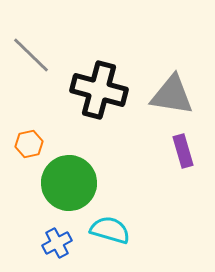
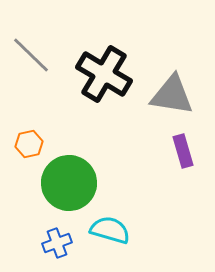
black cross: moved 5 px right, 16 px up; rotated 16 degrees clockwise
blue cross: rotated 8 degrees clockwise
